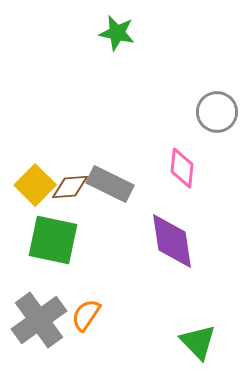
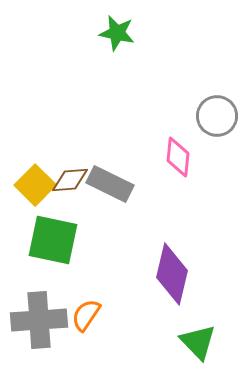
gray circle: moved 4 px down
pink diamond: moved 4 px left, 11 px up
brown diamond: moved 7 px up
purple diamond: moved 33 px down; rotated 22 degrees clockwise
gray cross: rotated 32 degrees clockwise
